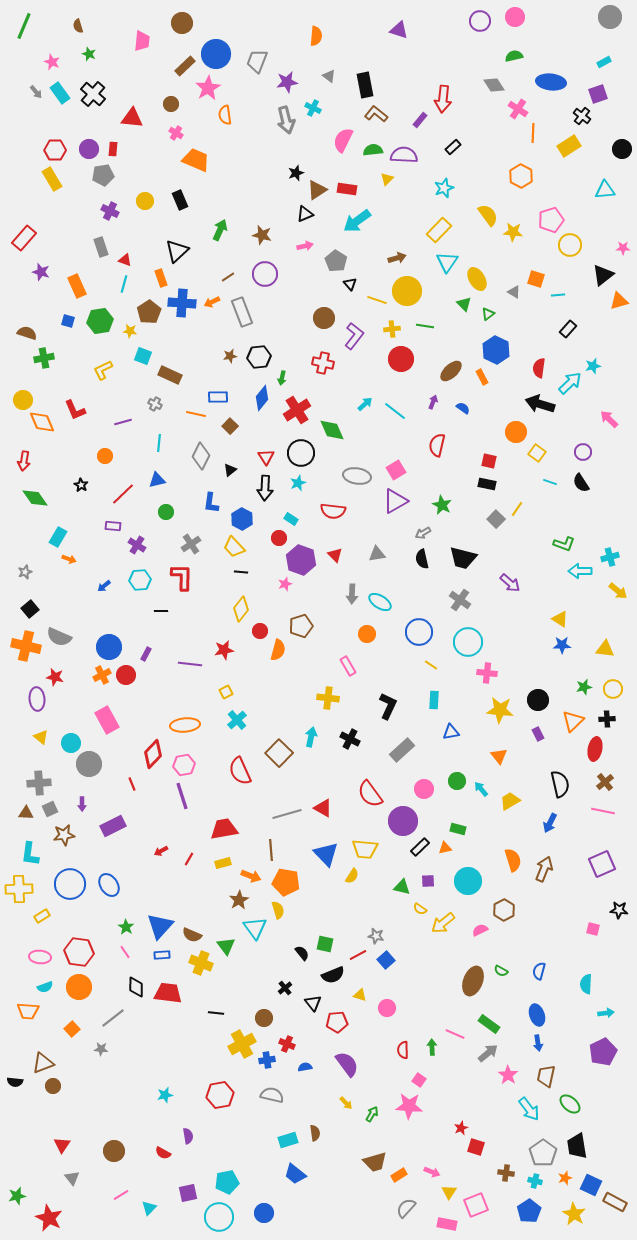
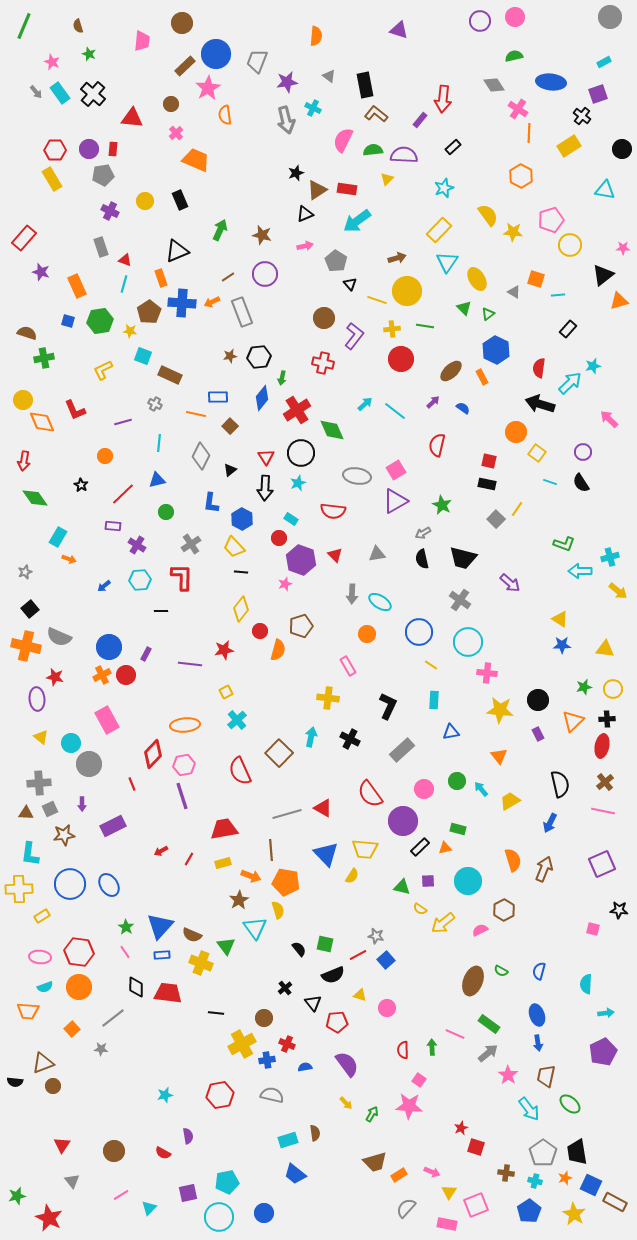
pink cross at (176, 133): rotated 16 degrees clockwise
orange line at (533, 133): moved 4 px left
cyan triangle at (605, 190): rotated 15 degrees clockwise
black triangle at (177, 251): rotated 20 degrees clockwise
green triangle at (464, 304): moved 4 px down
purple arrow at (433, 402): rotated 24 degrees clockwise
red ellipse at (595, 749): moved 7 px right, 3 px up
black semicircle at (302, 953): moved 3 px left, 4 px up
black trapezoid at (577, 1146): moved 6 px down
gray triangle at (72, 1178): moved 3 px down
